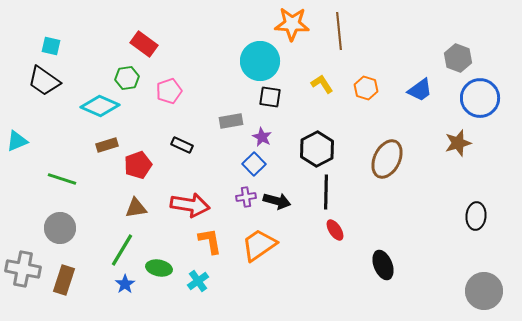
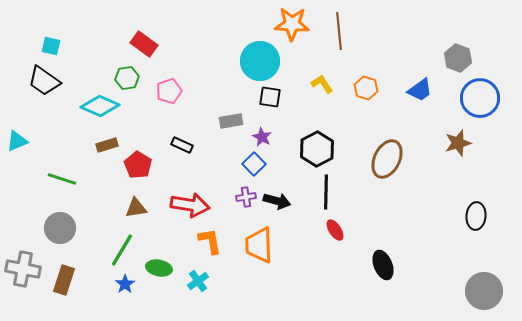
red pentagon at (138, 165): rotated 20 degrees counterclockwise
orange trapezoid at (259, 245): rotated 57 degrees counterclockwise
